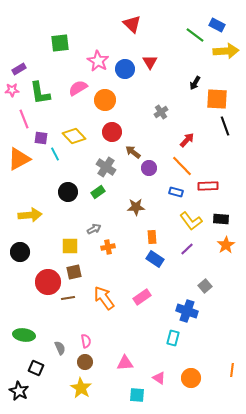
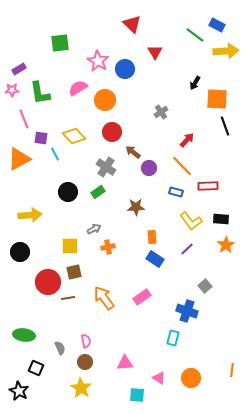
red triangle at (150, 62): moved 5 px right, 10 px up
